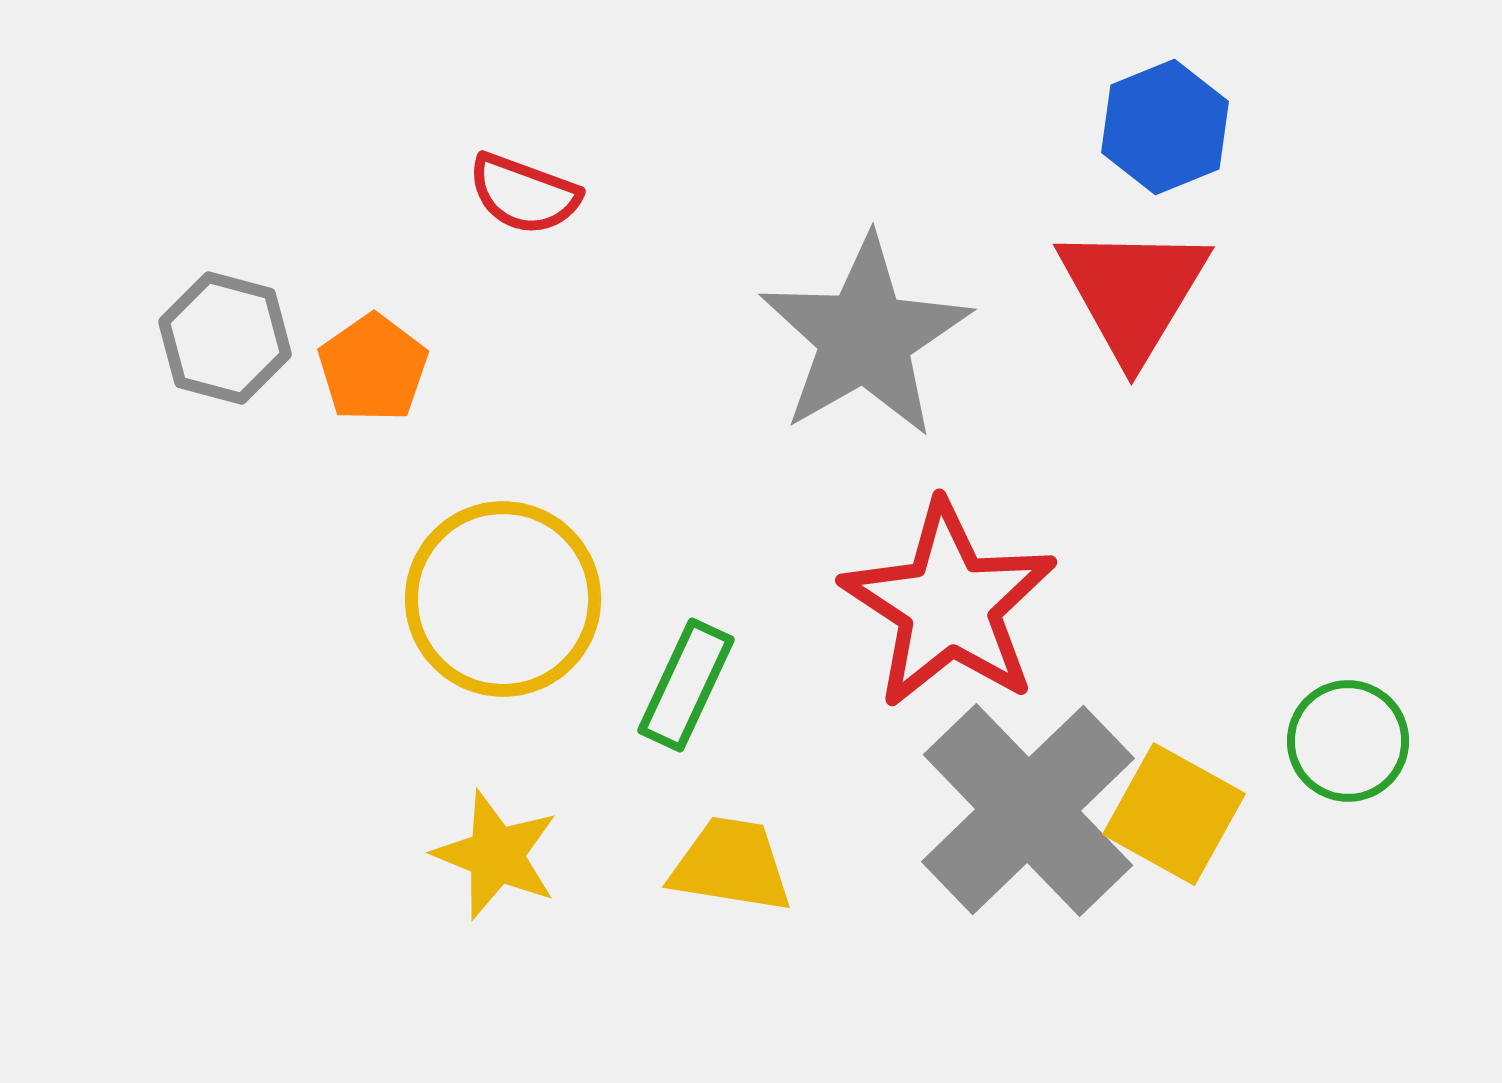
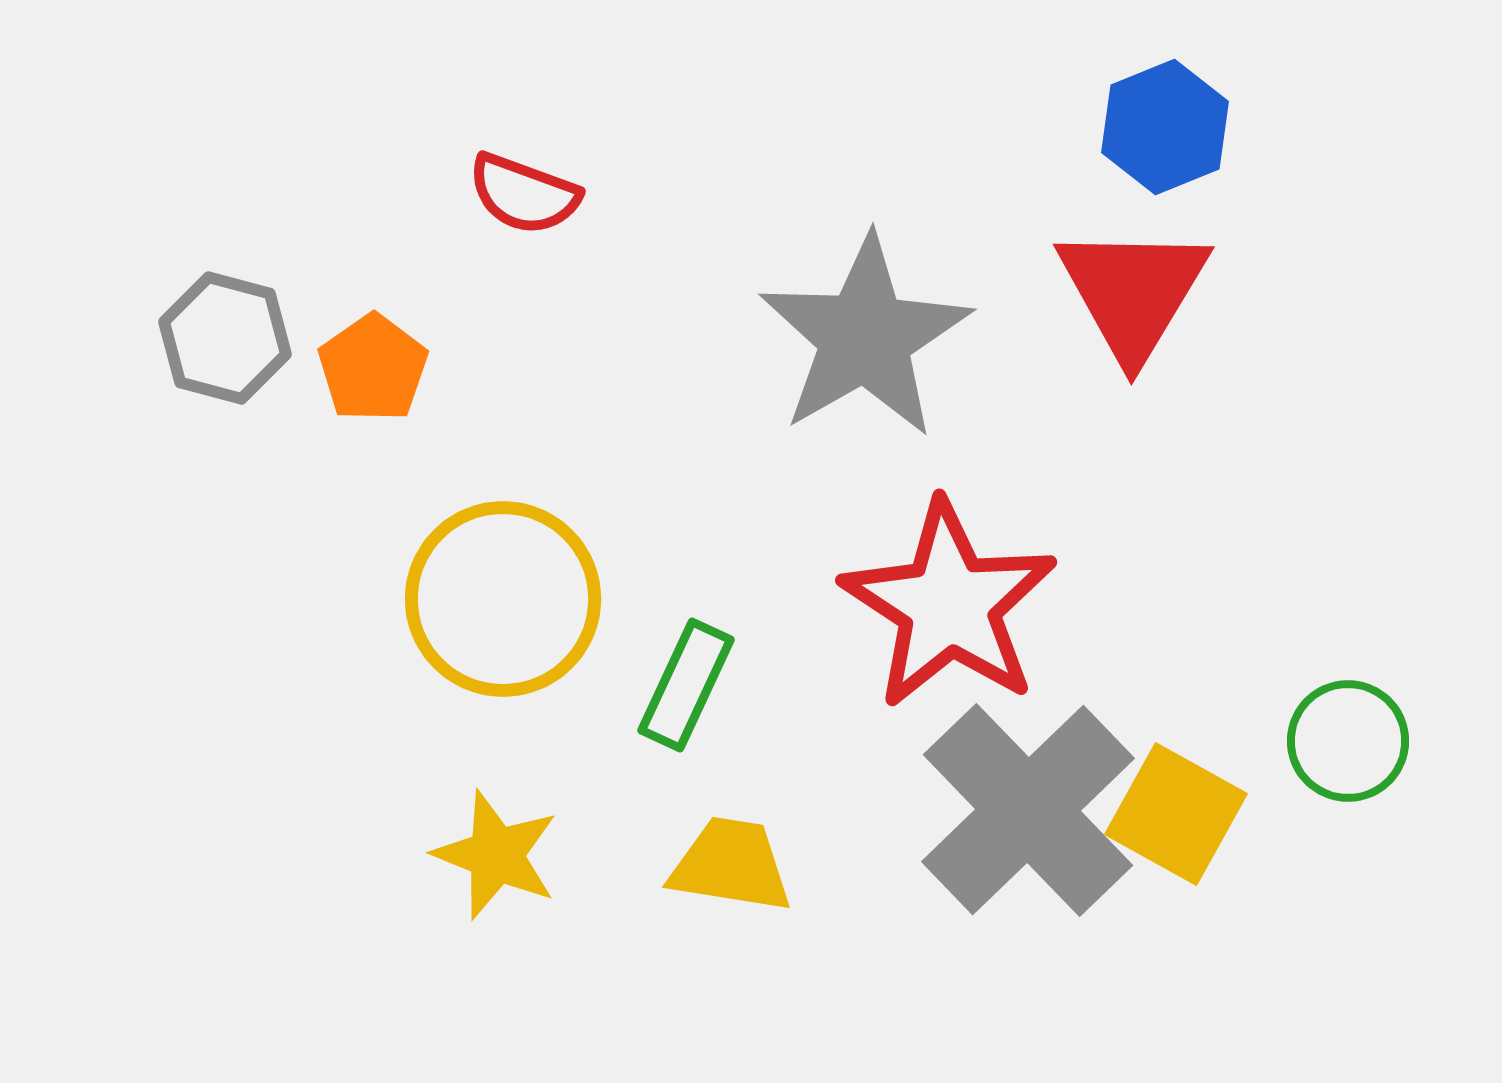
yellow square: moved 2 px right
